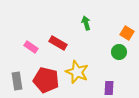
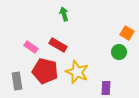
green arrow: moved 22 px left, 9 px up
red rectangle: moved 2 px down
red pentagon: moved 1 px left, 9 px up
purple rectangle: moved 3 px left
